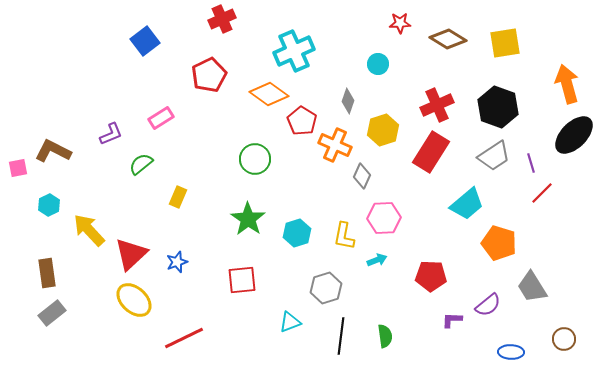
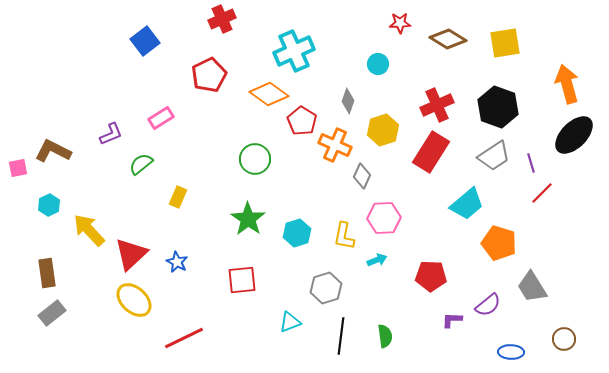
blue star at (177, 262): rotated 25 degrees counterclockwise
